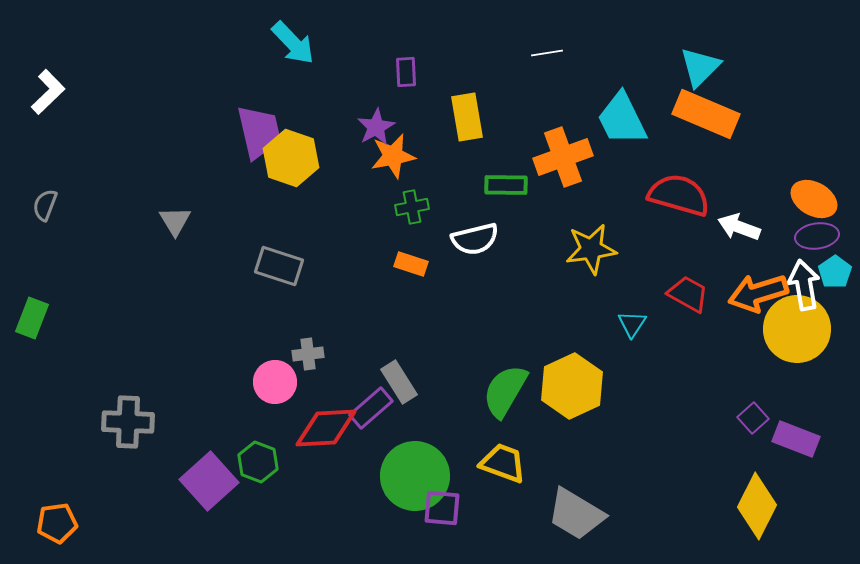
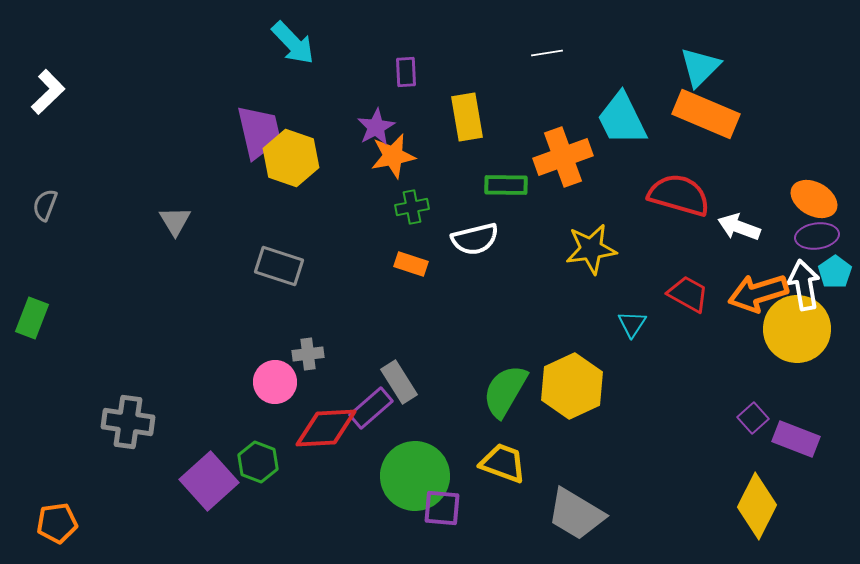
gray cross at (128, 422): rotated 6 degrees clockwise
